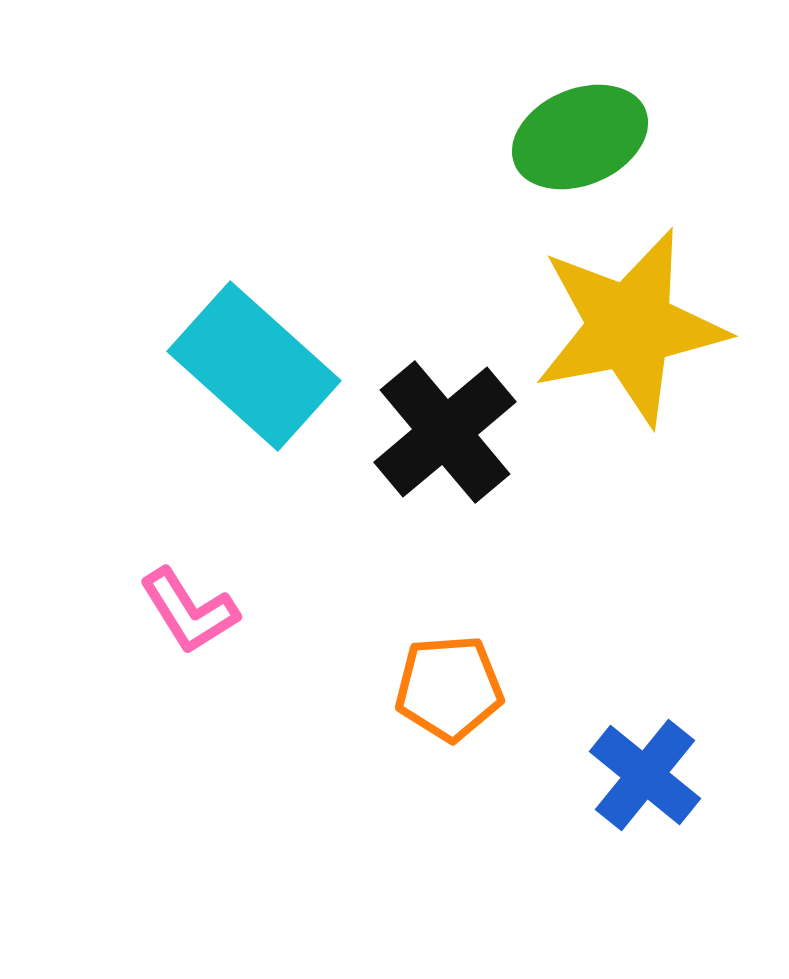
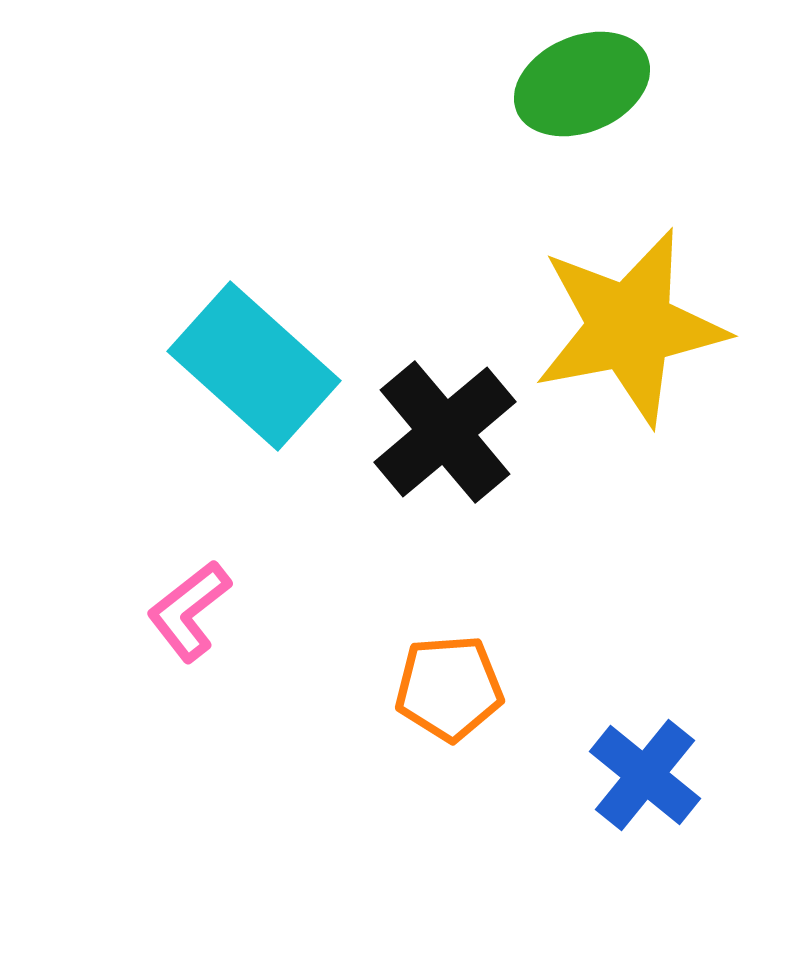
green ellipse: moved 2 px right, 53 px up
pink L-shape: rotated 84 degrees clockwise
